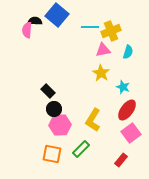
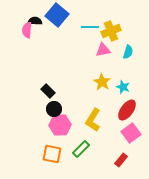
yellow star: moved 1 px right, 9 px down
